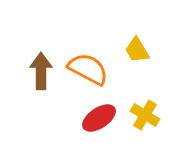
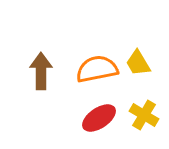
yellow trapezoid: moved 1 px right, 13 px down
orange semicircle: moved 9 px right; rotated 39 degrees counterclockwise
yellow cross: moved 1 px left
